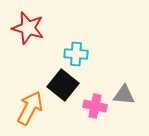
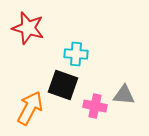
black square: rotated 20 degrees counterclockwise
